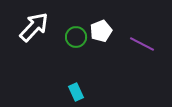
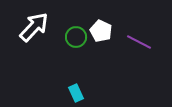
white pentagon: rotated 25 degrees counterclockwise
purple line: moved 3 px left, 2 px up
cyan rectangle: moved 1 px down
